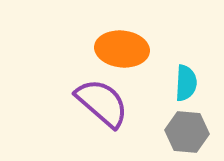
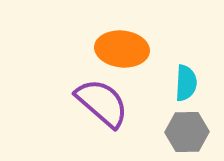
gray hexagon: rotated 6 degrees counterclockwise
